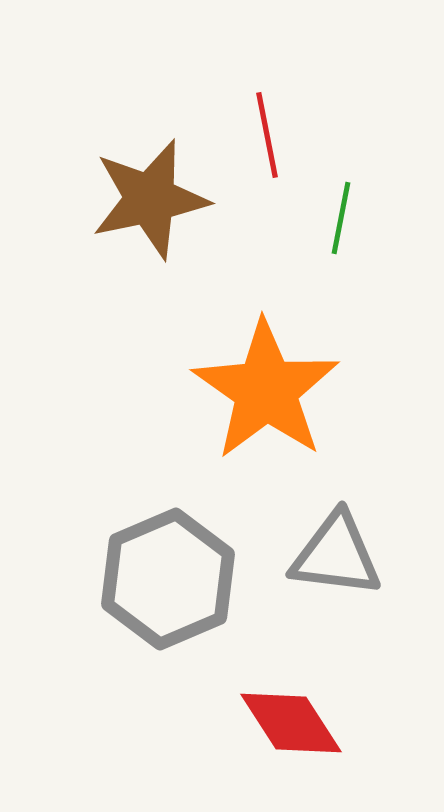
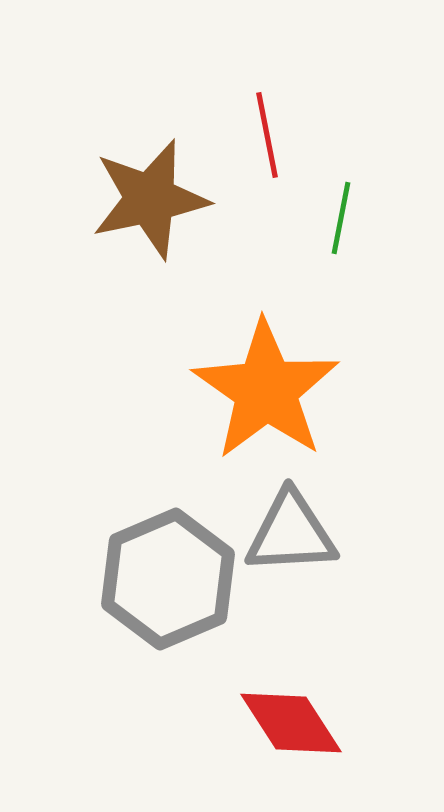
gray triangle: moved 45 px left, 22 px up; rotated 10 degrees counterclockwise
